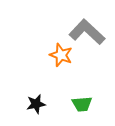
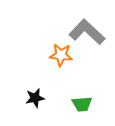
orange star: rotated 15 degrees counterclockwise
black star: moved 1 px left, 6 px up
